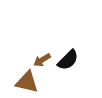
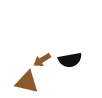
black semicircle: moved 2 px right; rotated 35 degrees clockwise
